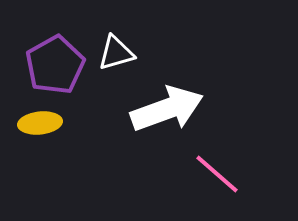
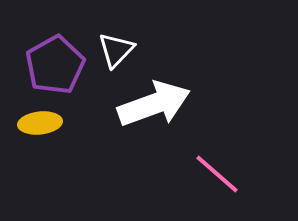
white triangle: moved 3 px up; rotated 30 degrees counterclockwise
white arrow: moved 13 px left, 5 px up
